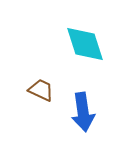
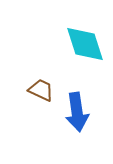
blue arrow: moved 6 px left
